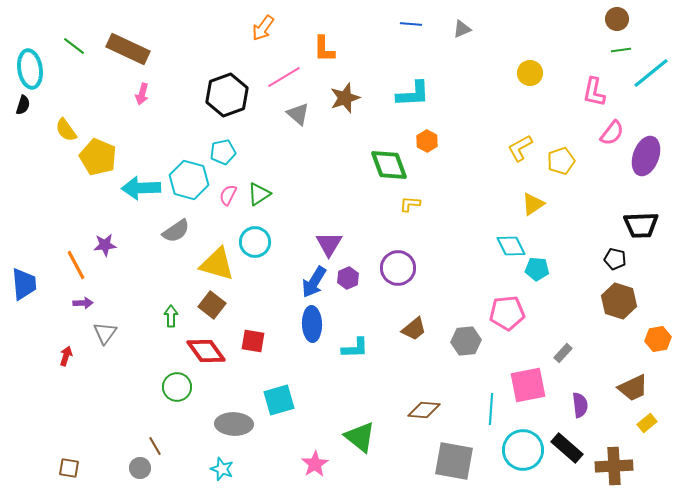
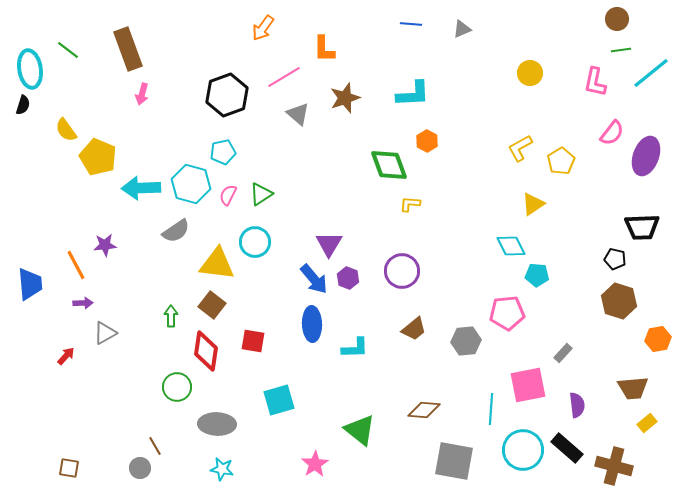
green line at (74, 46): moved 6 px left, 4 px down
brown rectangle at (128, 49): rotated 45 degrees clockwise
pink L-shape at (594, 92): moved 1 px right, 10 px up
yellow pentagon at (561, 161): rotated 12 degrees counterclockwise
cyan hexagon at (189, 180): moved 2 px right, 4 px down
green triangle at (259, 194): moved 2 px right
black trapezoid at (641, 225): moved 1 px right, 2 px down
yellow triangle at (217, 264): rotated 9 degrees counterclockwise
purple circle at (398, 268): moved 4 px right, 3 px down
cyan pentagon at (537, 269): moved 6 px down
purple hexagon at (348, 278): rotated 15 degrees counterclockwise
blue arrow at (314, 282): moved 3 px up; rotated 72 degrees counterclockwise
blue trapezoid at (24, 284): moved 6 px right
gray triangle at (105, 333): rotated 25 degrees clockwise
red diamond at (206, 351): rotated 45 degrees clockwise
red arrow at (66, 356): rotated 24 degrees clockwise
brown trapezoid at (633, 388): rotated 20 degrees clockwise
purple semicircle at (580, 405): moved 3 px left
gray ellipse at (234, 424): moved 17 px left
green triangle at (360, 437): moved 7 px up
brown cross at (614, 466): rotated 18 degrees clockwise
cyan star at (222, 469): rotated 10 degrees counterclockwise
